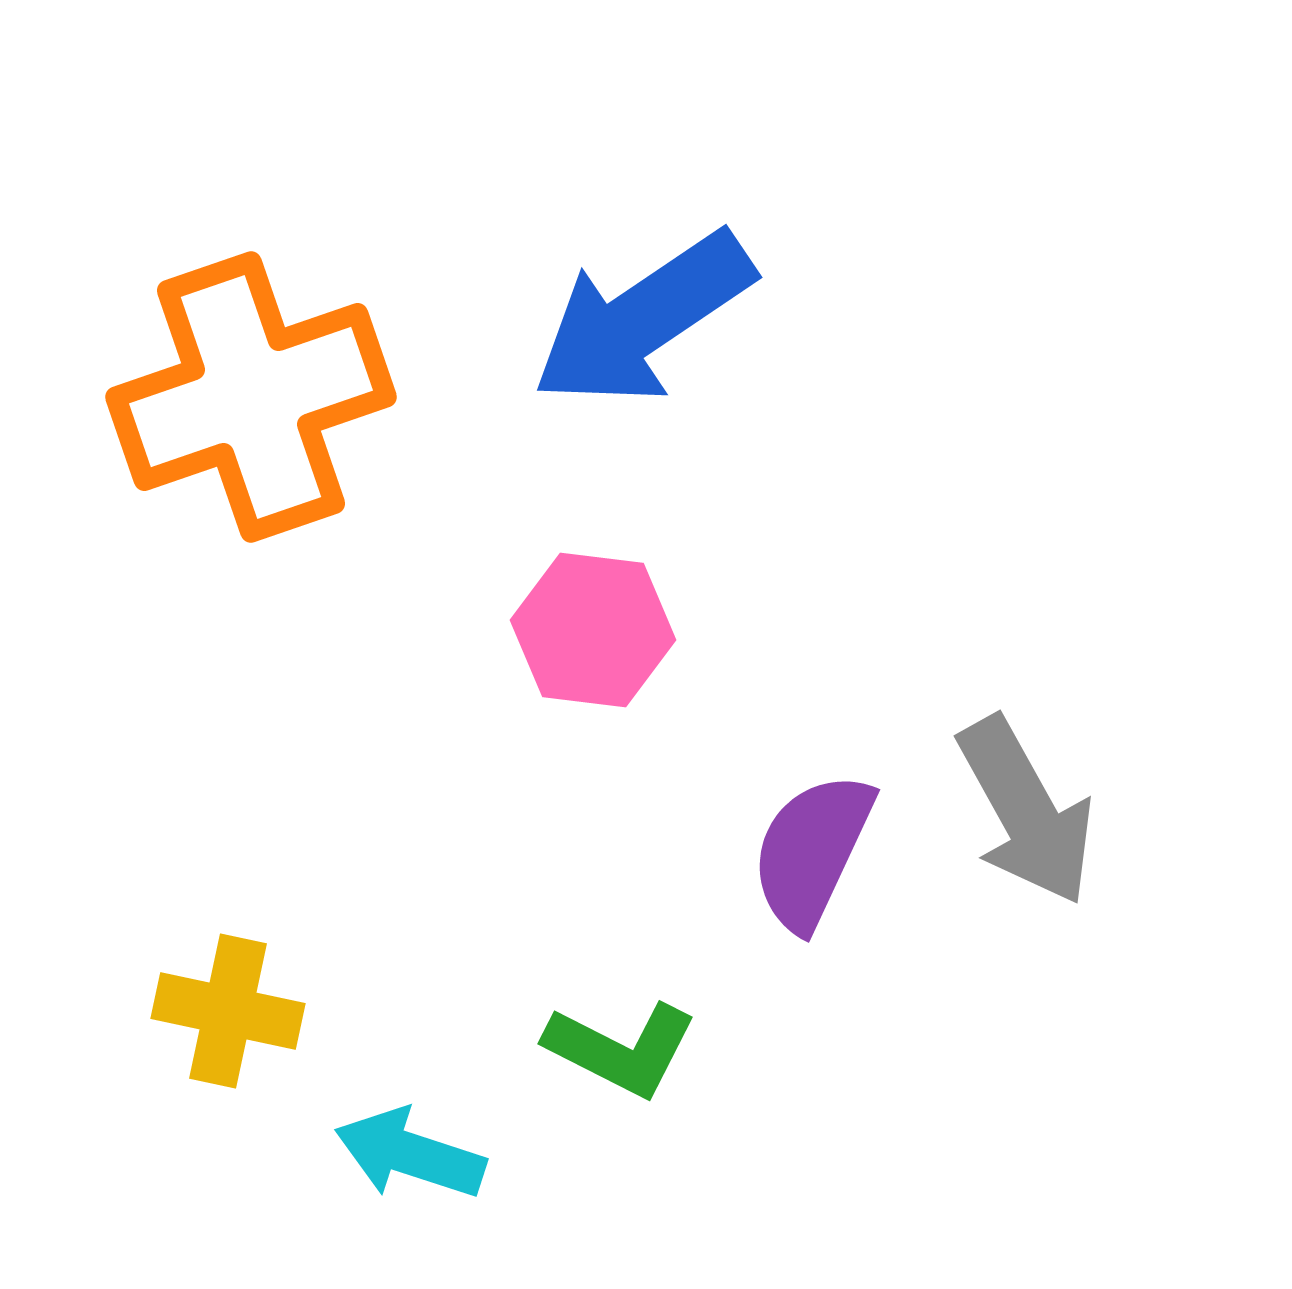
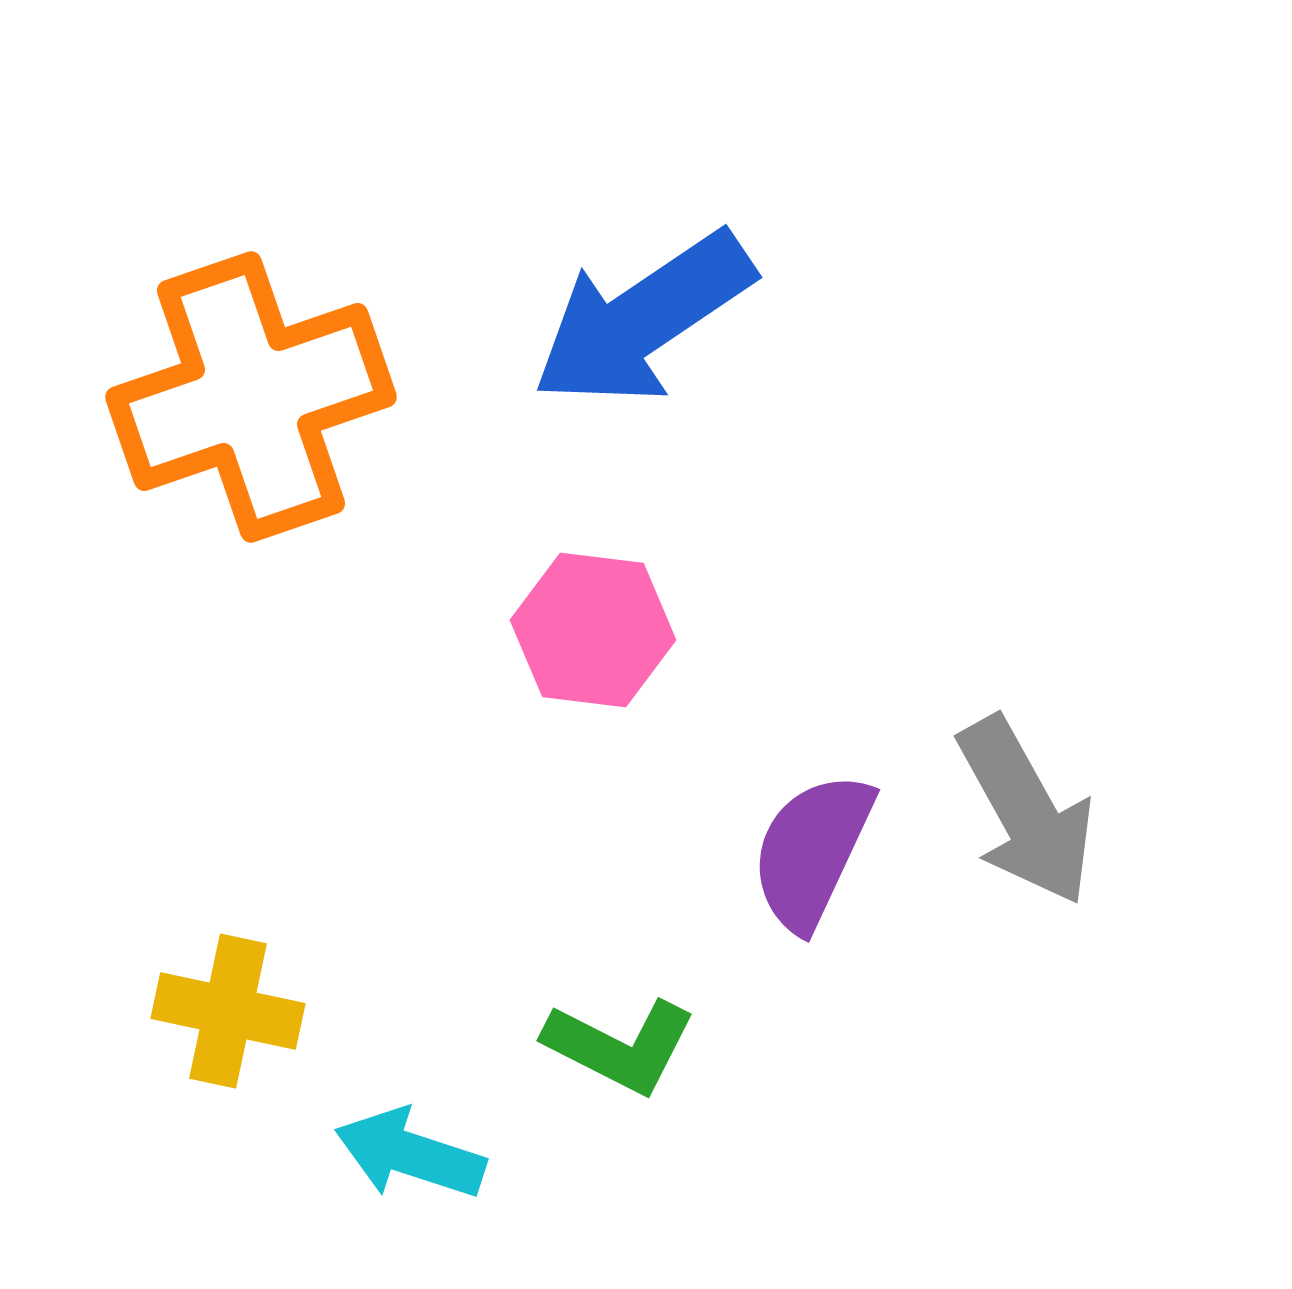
green L-shape: moved 1 px left, 3 px up
